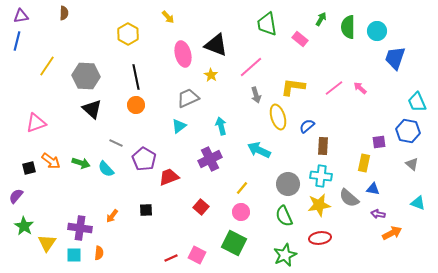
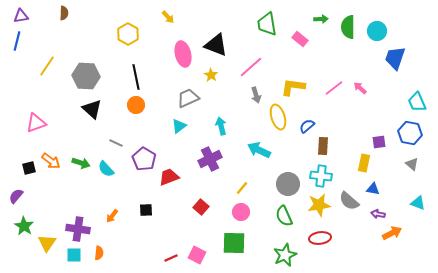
green arrow at (321, 19): rotated 56 degrees clockwise
blue hexagon at (408, 131): moved 2 px right, 2 px down
gray semicircle at (349, 198): moved 3 px down
purple cross at (80, 228): moved 2 px left, 1 px down
green square at (234, 243): rotated 25 degrees counterclockwise
